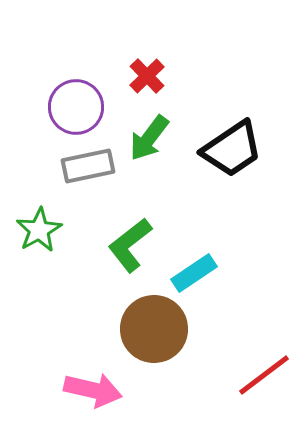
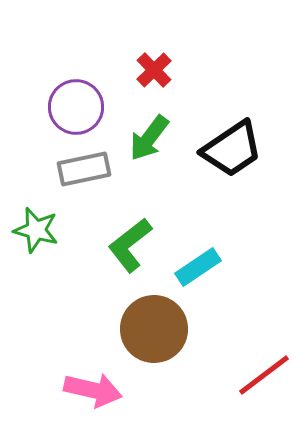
red cross: moved 7 px right, 6 px up
gray rectangle: moved 4 px left, 3 px down
green star: moved 3 px left; rotated 27 degrees counterclockwise
cyan rectangle: moved 4 px right, 6 px up
